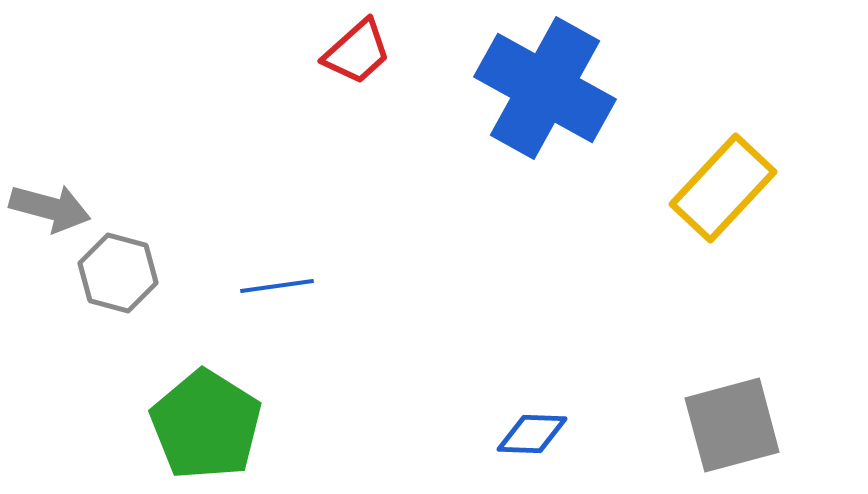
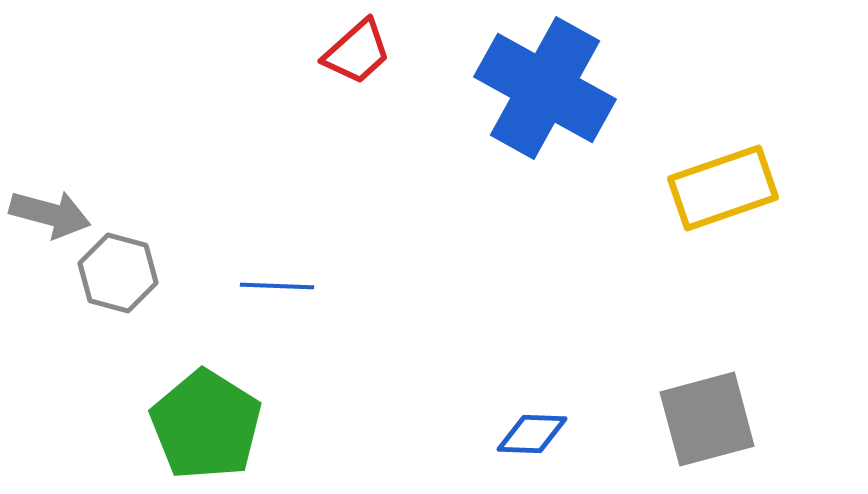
yellow rectangle: rotated 28 degrees clockwise
gray arrow: moved 6 px down
blue line: rotated 10 degrees clockwise
gray square: moved 25 px left, 6 px up
